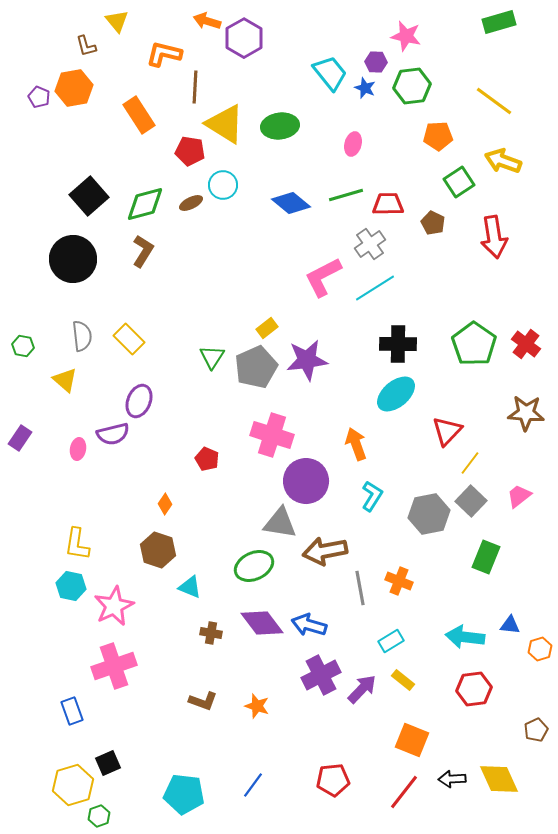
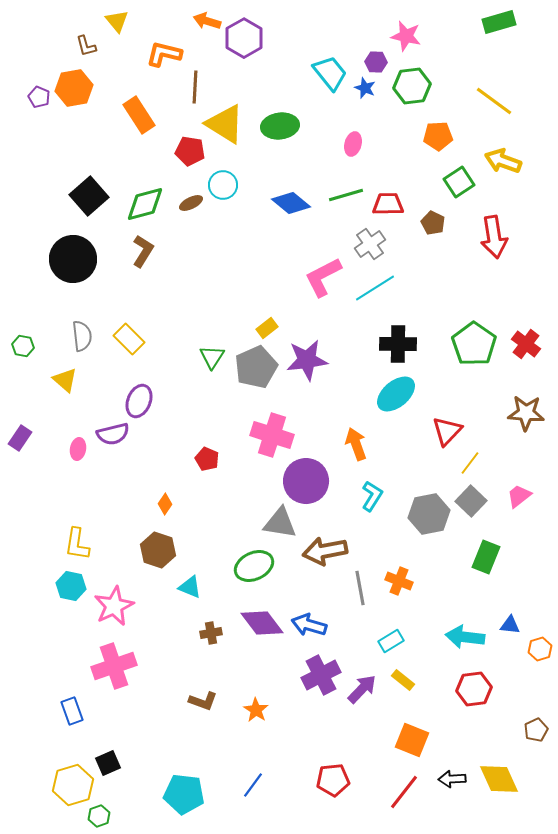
brown cross at (211, 633): rotated 20 degrees counterclockwise
orange star at (257, 706): moved 1 px left, 4 px down; rotated 15 degrees clockwise
